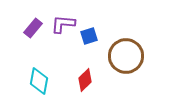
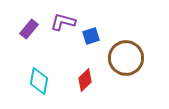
purple L-shape: moved 2 px up; rotated 10 degrees clockwise
purple rectangle: moved 4 px left, 1 px down
blue square: moved 2 px right
brown circle: moved 2 px down
